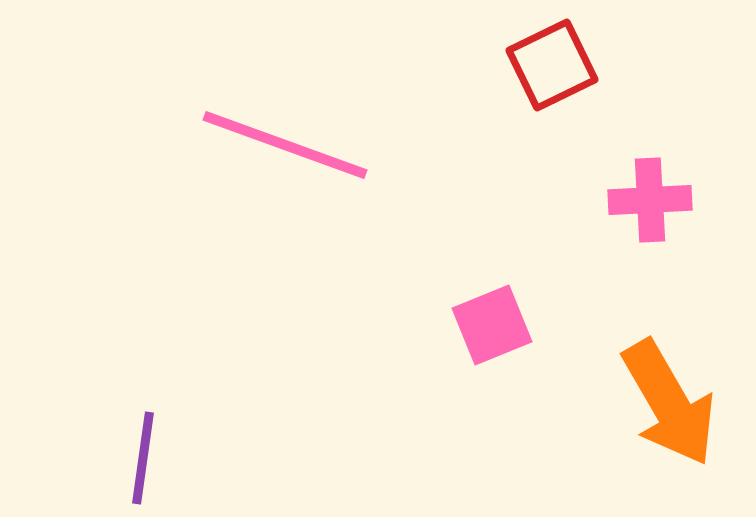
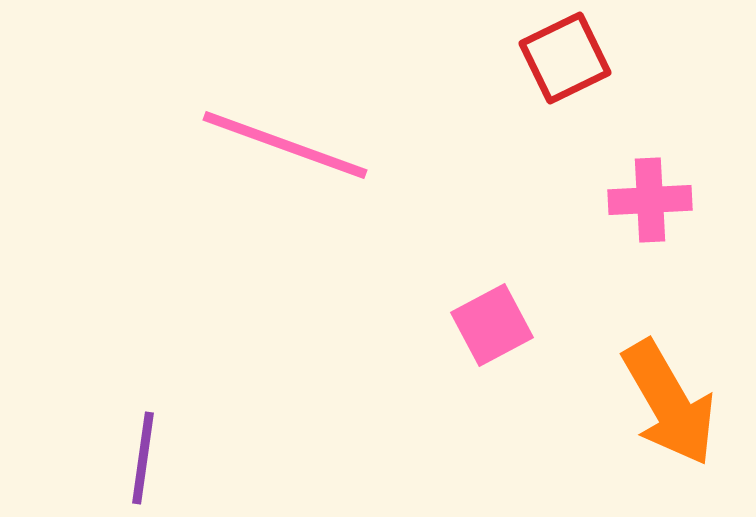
red square: moved 13 px right, 7 px up
pink square: rotated 6 degrees counterclockwise
